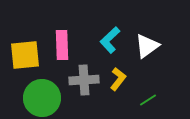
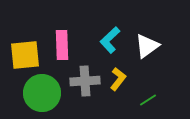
gray cross: moved 1 px right, 1 px down
green circle: moved 5 px up
